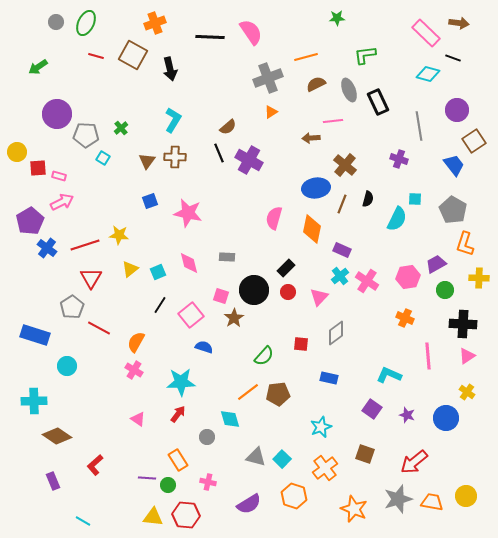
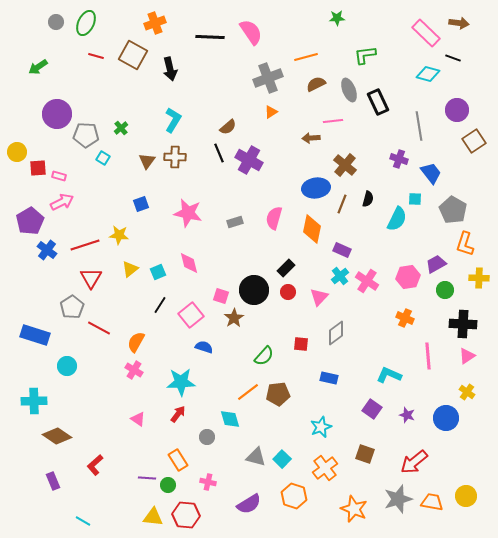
blue trapezoid at (454, 165): moved 23 px left, 8 px down
blue square at (150, 201): moved 9 px left, 3 px down
blue cross at (47, 248): moved 2 px down
gray rectangle at (227, 257): moved 8 px right, 35 px up; rotated 21 degrees counterclockwise
